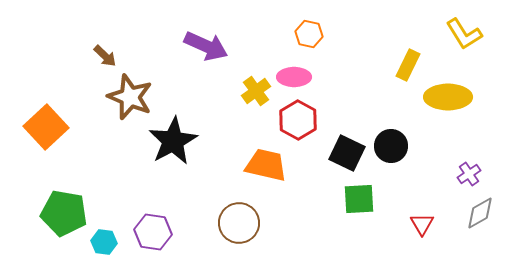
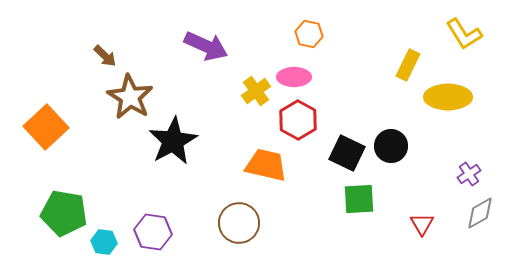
brown star: rotated 9 degrees clockwise
